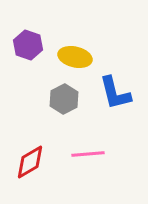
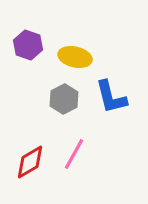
blue L-shape: moved 4 px left, 4 px down
pink line: moved 14 px left; rotated 56 degrees counterclockwise
